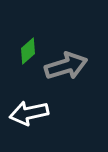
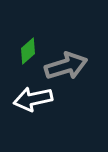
white arrow: moved 4 px right, 14 px up
